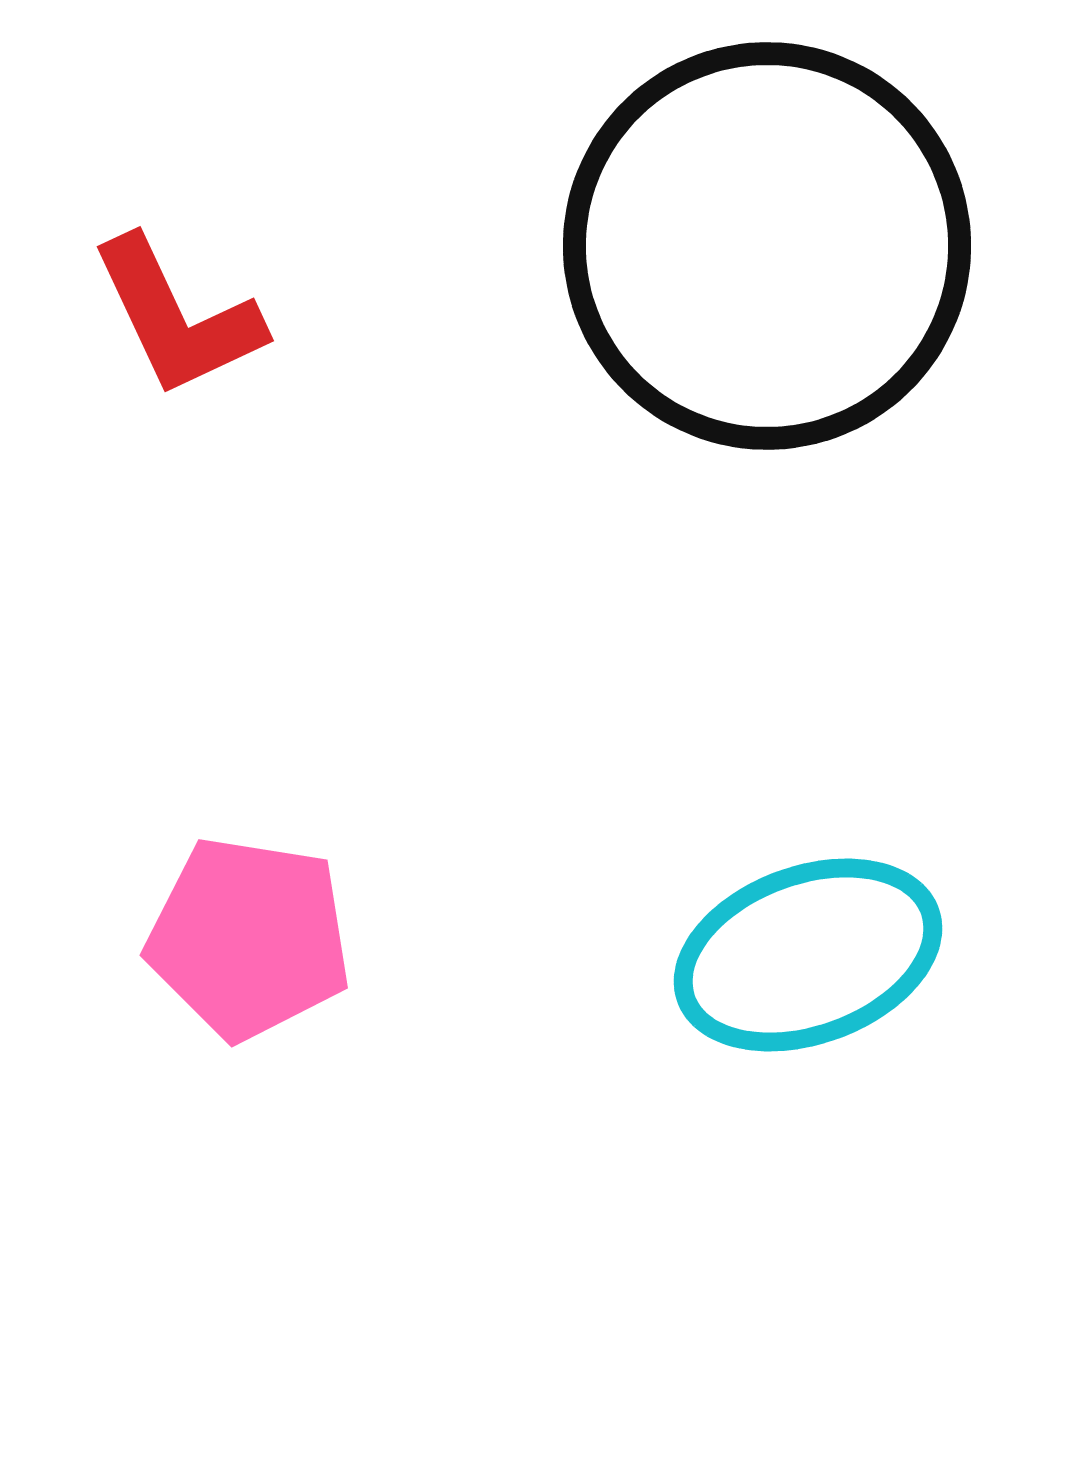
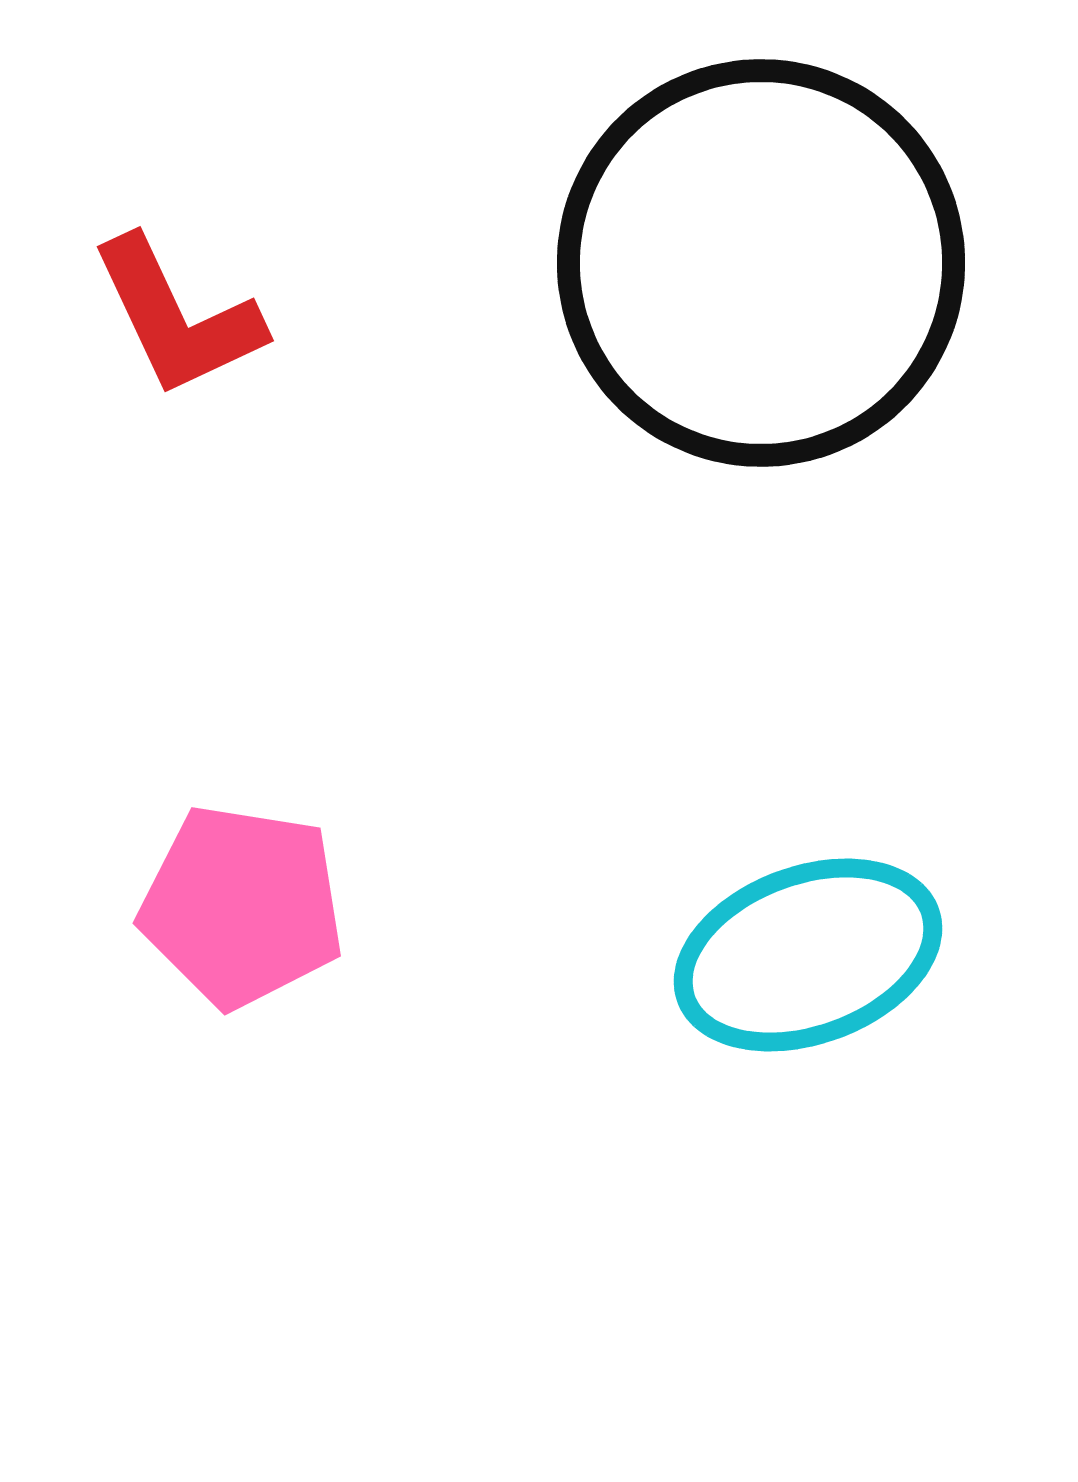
black circle: moved 6 px left, 17 px down
pink pentagon: moved 7 px left, 32 px up
